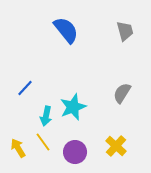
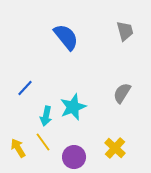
blue semicircle: moved 7 px down
yellow cross: moved 1 px left, 2 px down
purple circle: moved 1 px left, 5 px down
